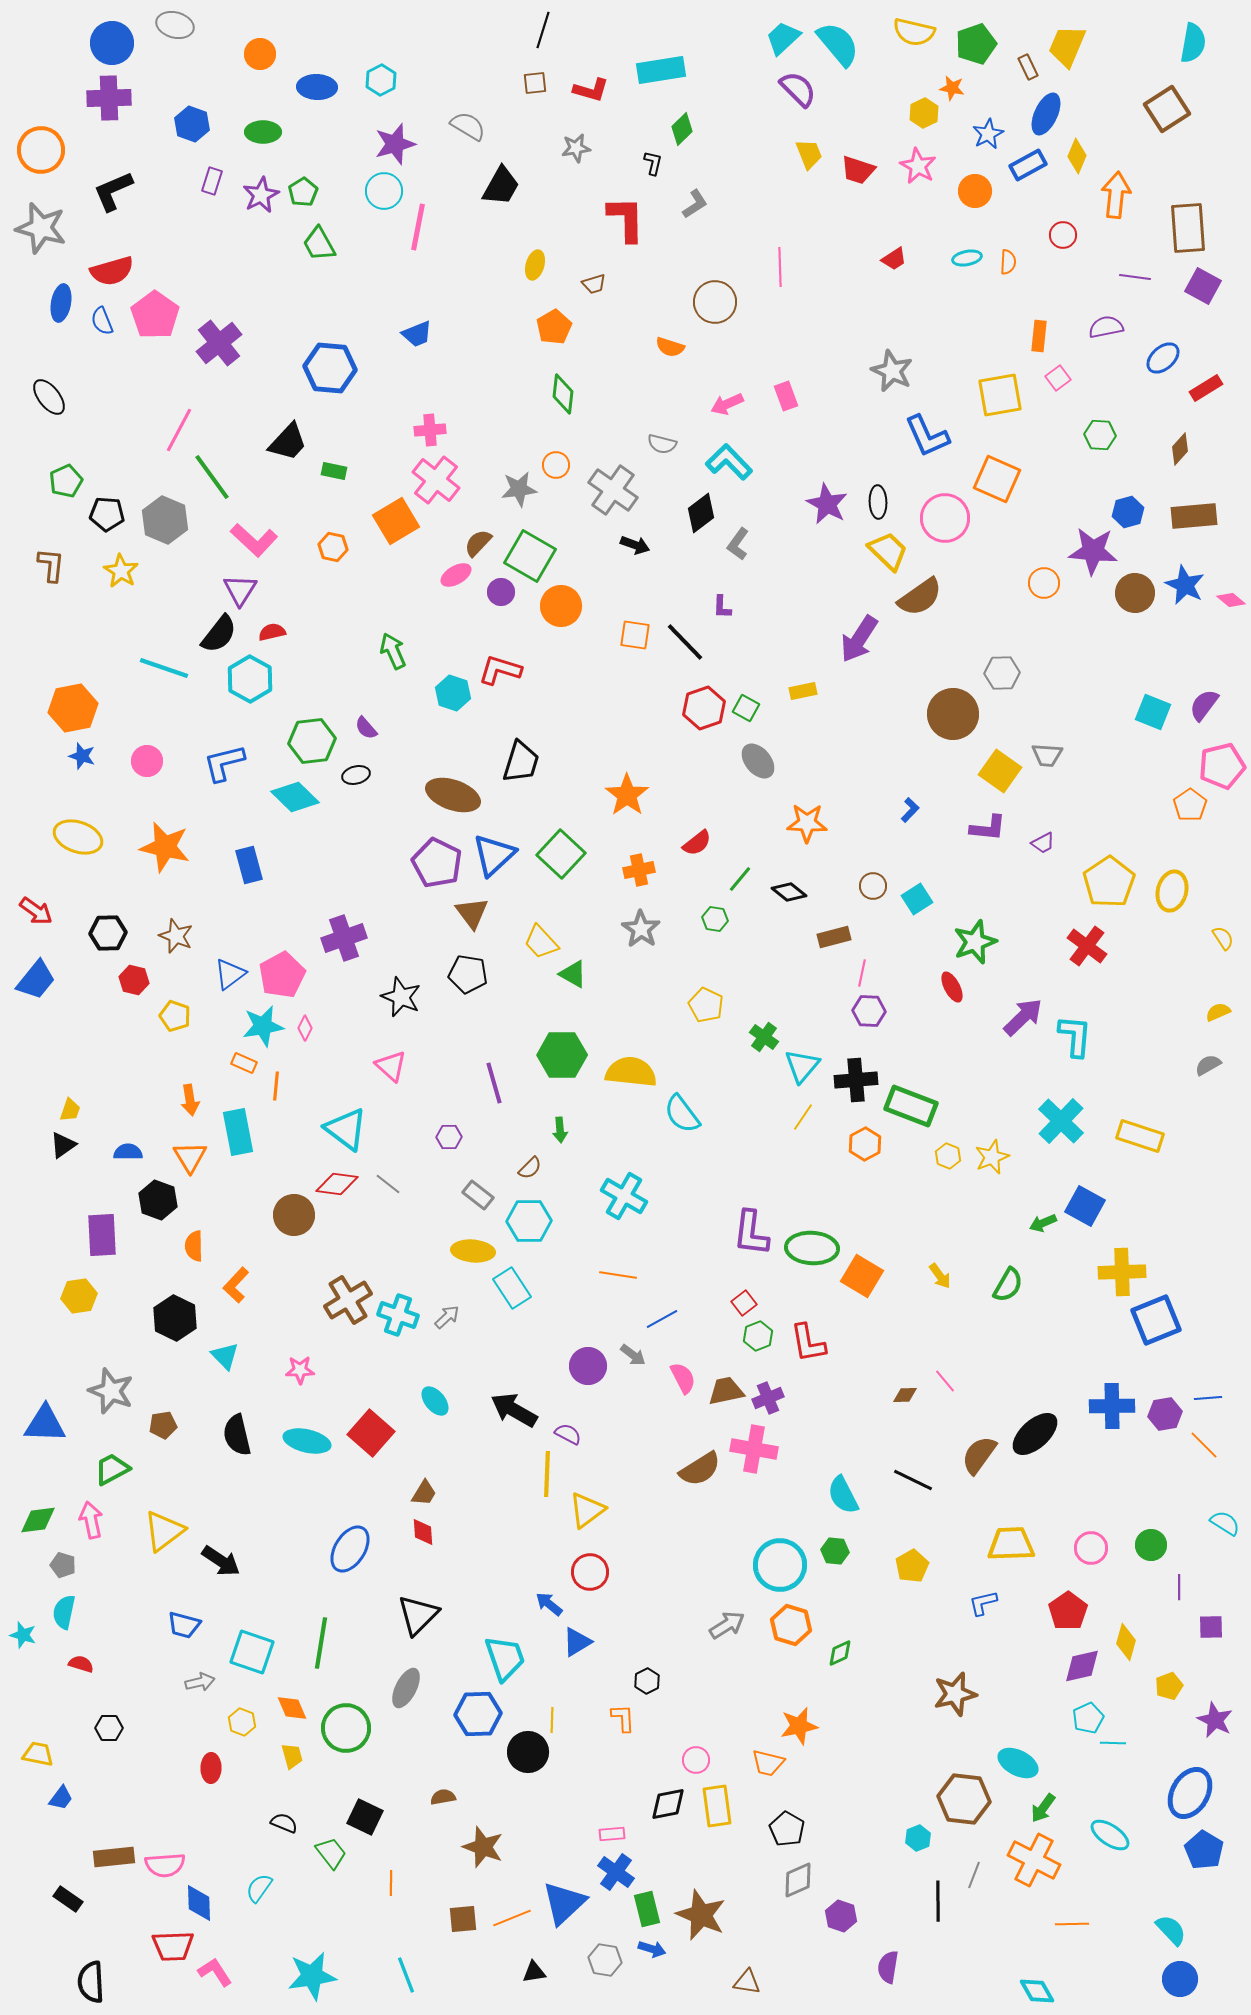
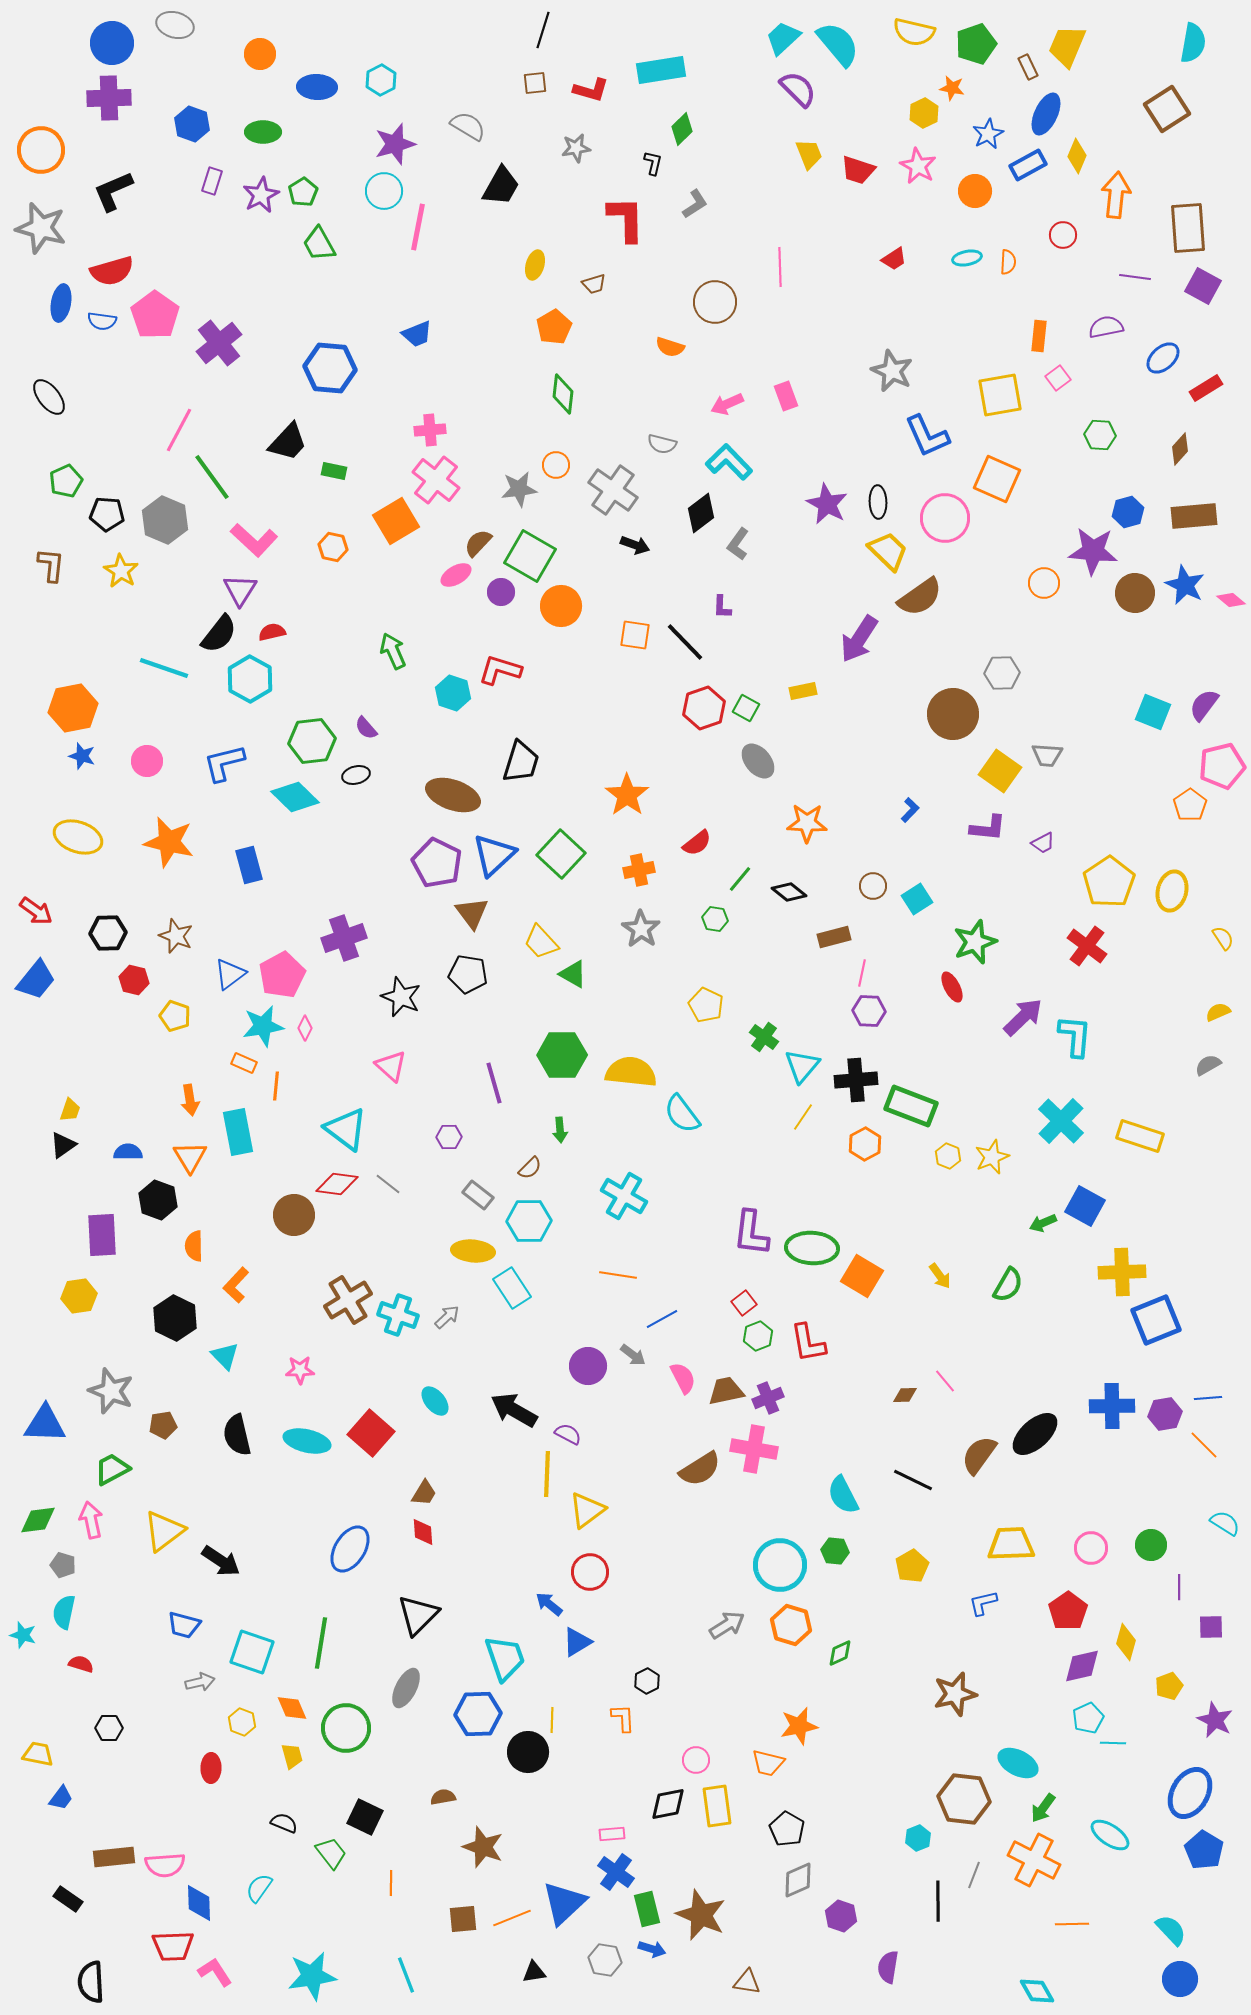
blue semicircle at (102, 321): rotated 60 degrees counterclockwise
orange star at (165, 847): moved 4 px right, 5 px up
